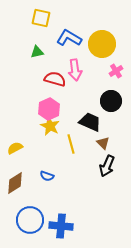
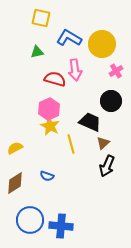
brown triangle: rotated 32 degrees clockwise
